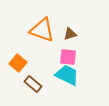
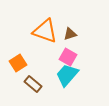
orange triangle: moved 3 px right, 1 px down
pink square: rotated 24 degrees clockwise
orange square: rotated 18 degrees clockwise
cyan trapezoid: rotated 75 degrees counterclockwise
